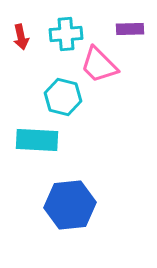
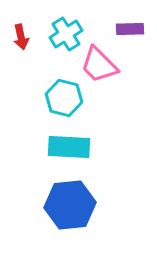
cyan cross: rotated 28 degrees counterclockwise
cyan hexagon: moved 1 px right, 1 px down
cyan rectangle: moved 32 px right, 7 px down
